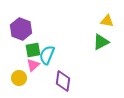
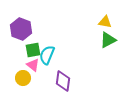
yellow triangle: moved 2 px left, 1 px down
green triangle: moved 7 px right, 2 px up
pink triangle: rotated 40 degrees counterclockwise
yellow circle: moved 4 px right
